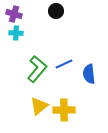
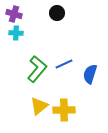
black circle: moved 1 px right, 2 px down
blue semicircle: moved 1 px right; rotated 24 degrees clockwise
